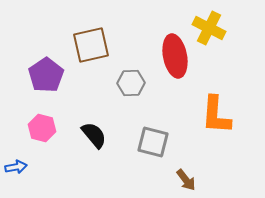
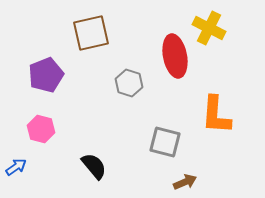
brown square: moved 12 px up
purple pentagon: rotated 12 degrees clockwise
gray hexagon: moved 2 px left; rotated 20 degrees clockwise
pink hexagon: moved 1 px left, 1 px down
black semicircle: moved 31 px down
gray square: moved 12 px right
blue arrow: rotated 25 degrees counterclockwise
brown arrow: moved 1 px left, 2 px down; rotated 75 degrees counterclockwise
